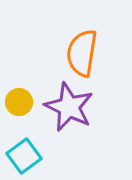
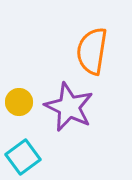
orange semicircle: moved 10 px right, 2 px up
cyan square: moved 1 px left, 1 px down
